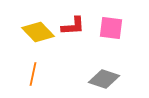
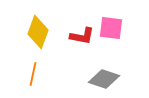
red L-shape: moved 9 px right, 10 px down; rotated 15 degrees clockwise
yellow diamond: rotated 64 degrees clockwise
